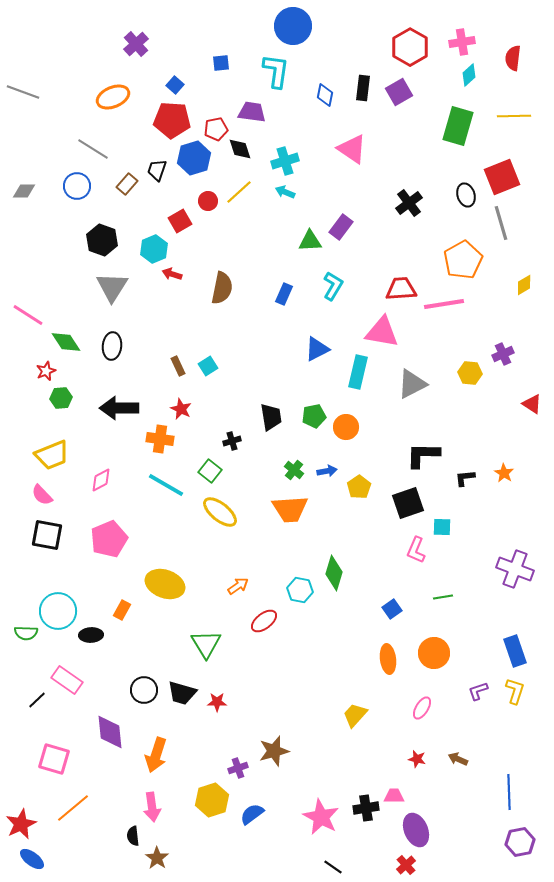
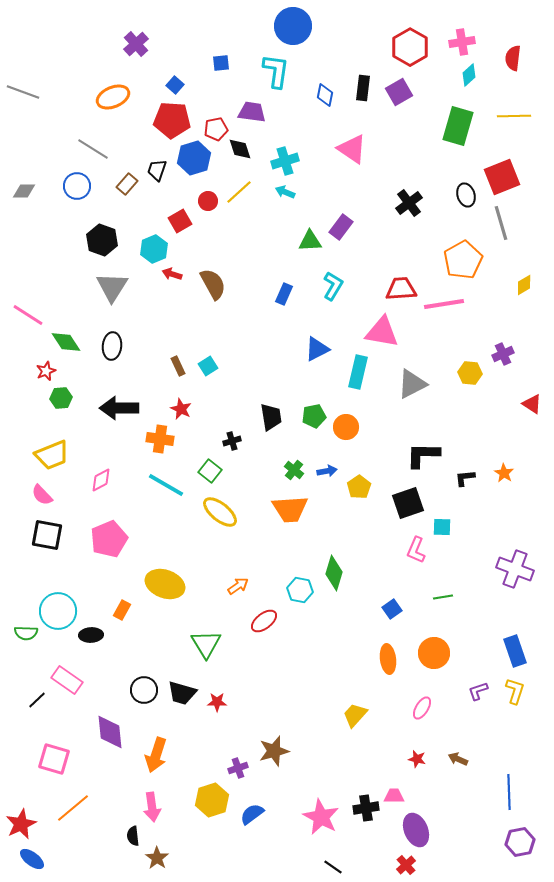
brown semicircle at (222, 288): moved 9 px left, 4 px up; rotated 40 degrees counterclockwise
